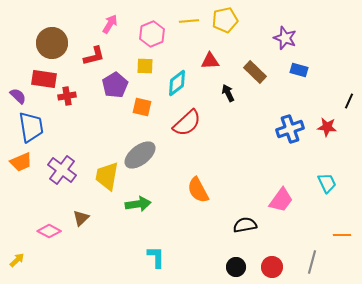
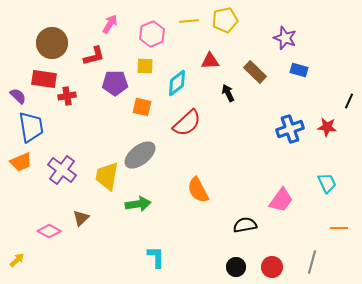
purple pentagon: moved 2 px up; rotated 30 degrees clockwise
orange line: moved 3 px left, 7 px up
